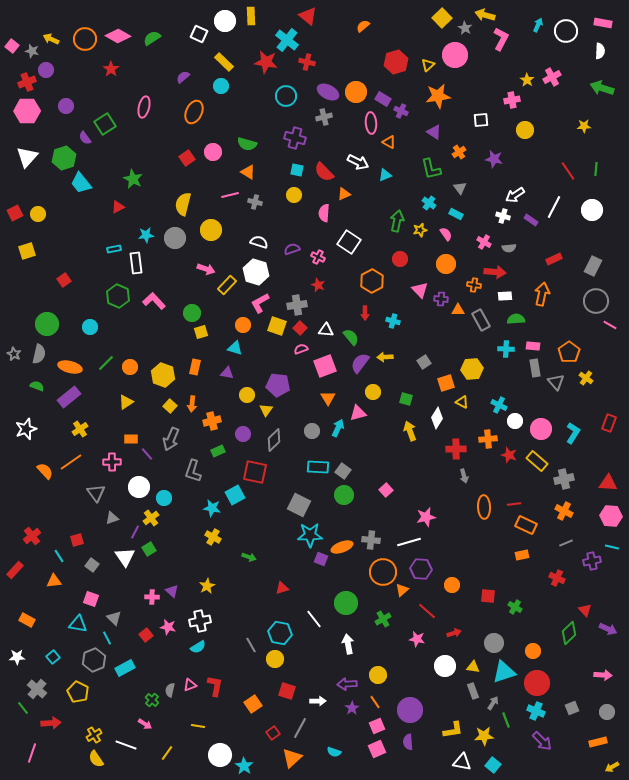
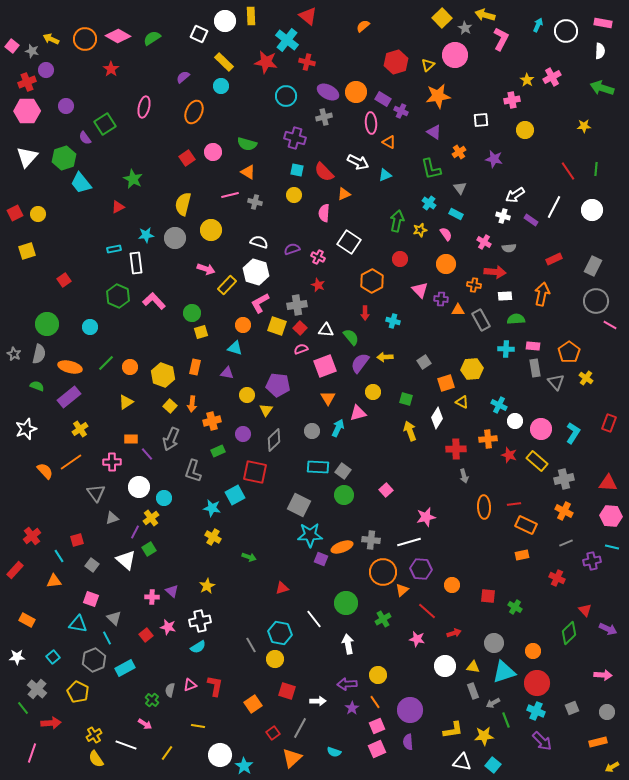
white triangle at (125, 557): moved 1 px right, 3 px down; rotated 15 degrees counterclockwise
gray arrow at (493, 703): rotated 152 degrees counterclockwise
